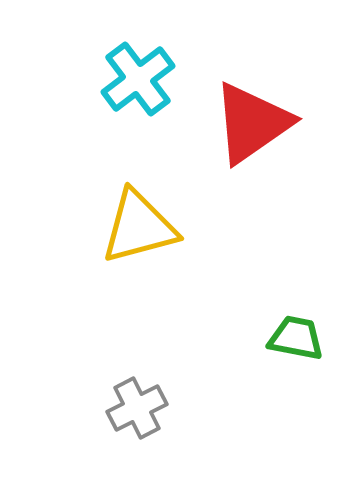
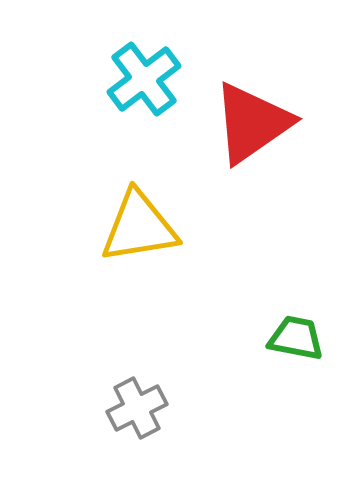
cyan cross: moved 6 px right
yellow triangle: rotated 6 degrees clockwise
